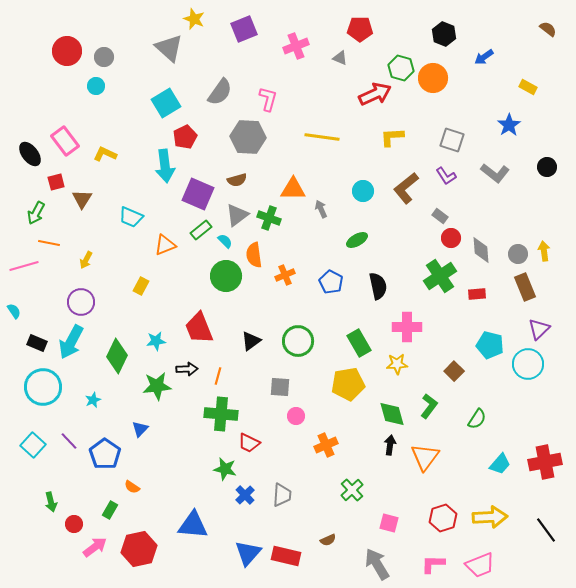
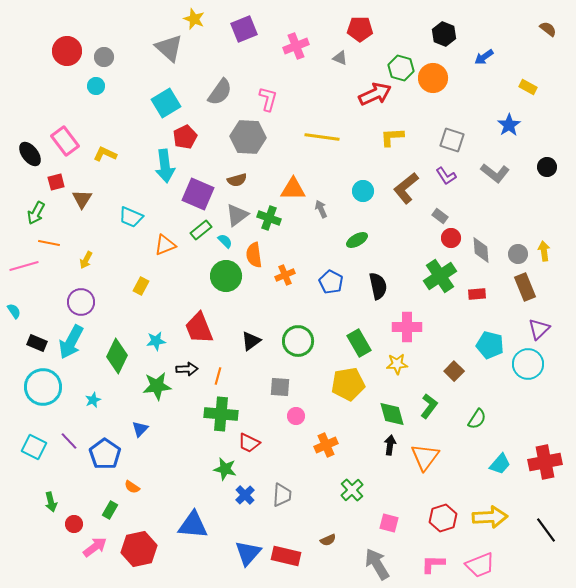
cyan square at (33, 445): moved 1 px right, 2 px down; rotated 15 degrees counterclockwise
